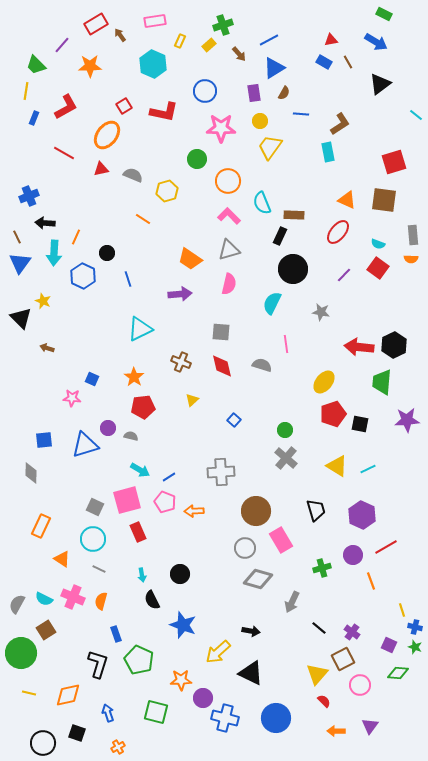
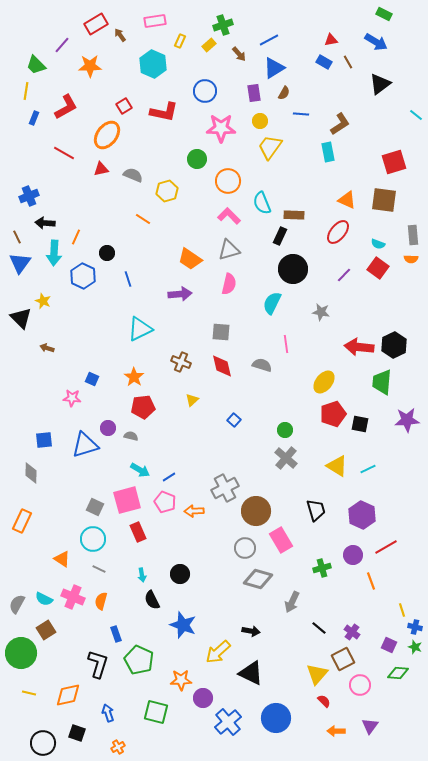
gray cross at (221, 472): moved 4 px right, 16 px down; rotated 24 degrees counterclockwise
orange rectangle at (41, 526): moved 19 px left, 5 px up
blue cross at (225, 718): moved 3 px right, 4 px down; rotated 36 degrees clockwise
